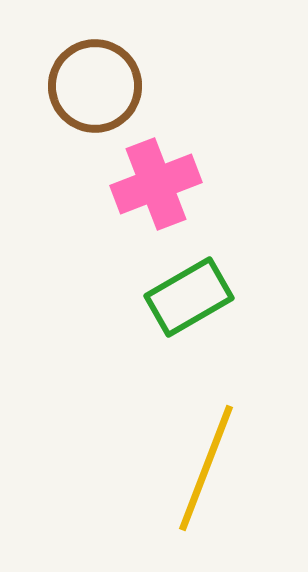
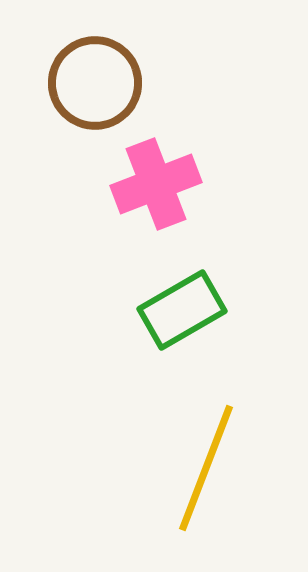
brown circle: moved 3 px up
green rectangle: moved 7 px left, 13 px down
